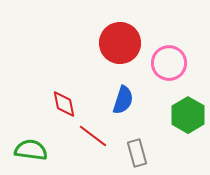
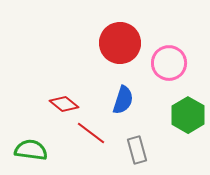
red diamond: rotated 40 degrees counterclockwise
red line: moved 2 px left, 3 px up
gray rectangle: moved 3 px up
